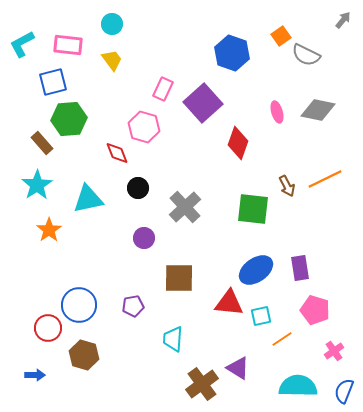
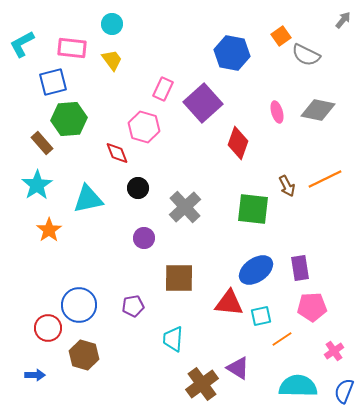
pink rectangle at (68, 45): moved 4 px right, 3 px down
blue hexagon at (232, 53): rotated 8 degrees counterclockwise
pink pentagon at (315, 310): moved 3 px left, 3 px up; rotated 20 degrees counterclockwise
